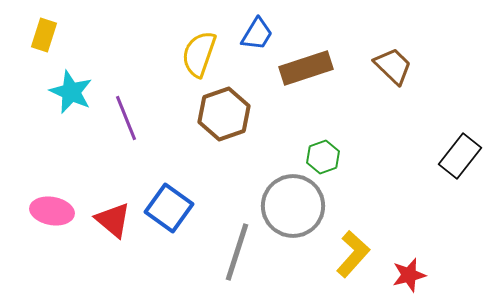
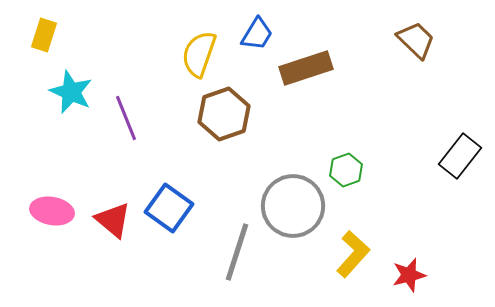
brown trapezoid: moved 23 px right, 26 px up
green hexagon: moved 23 px right, 13 px down
